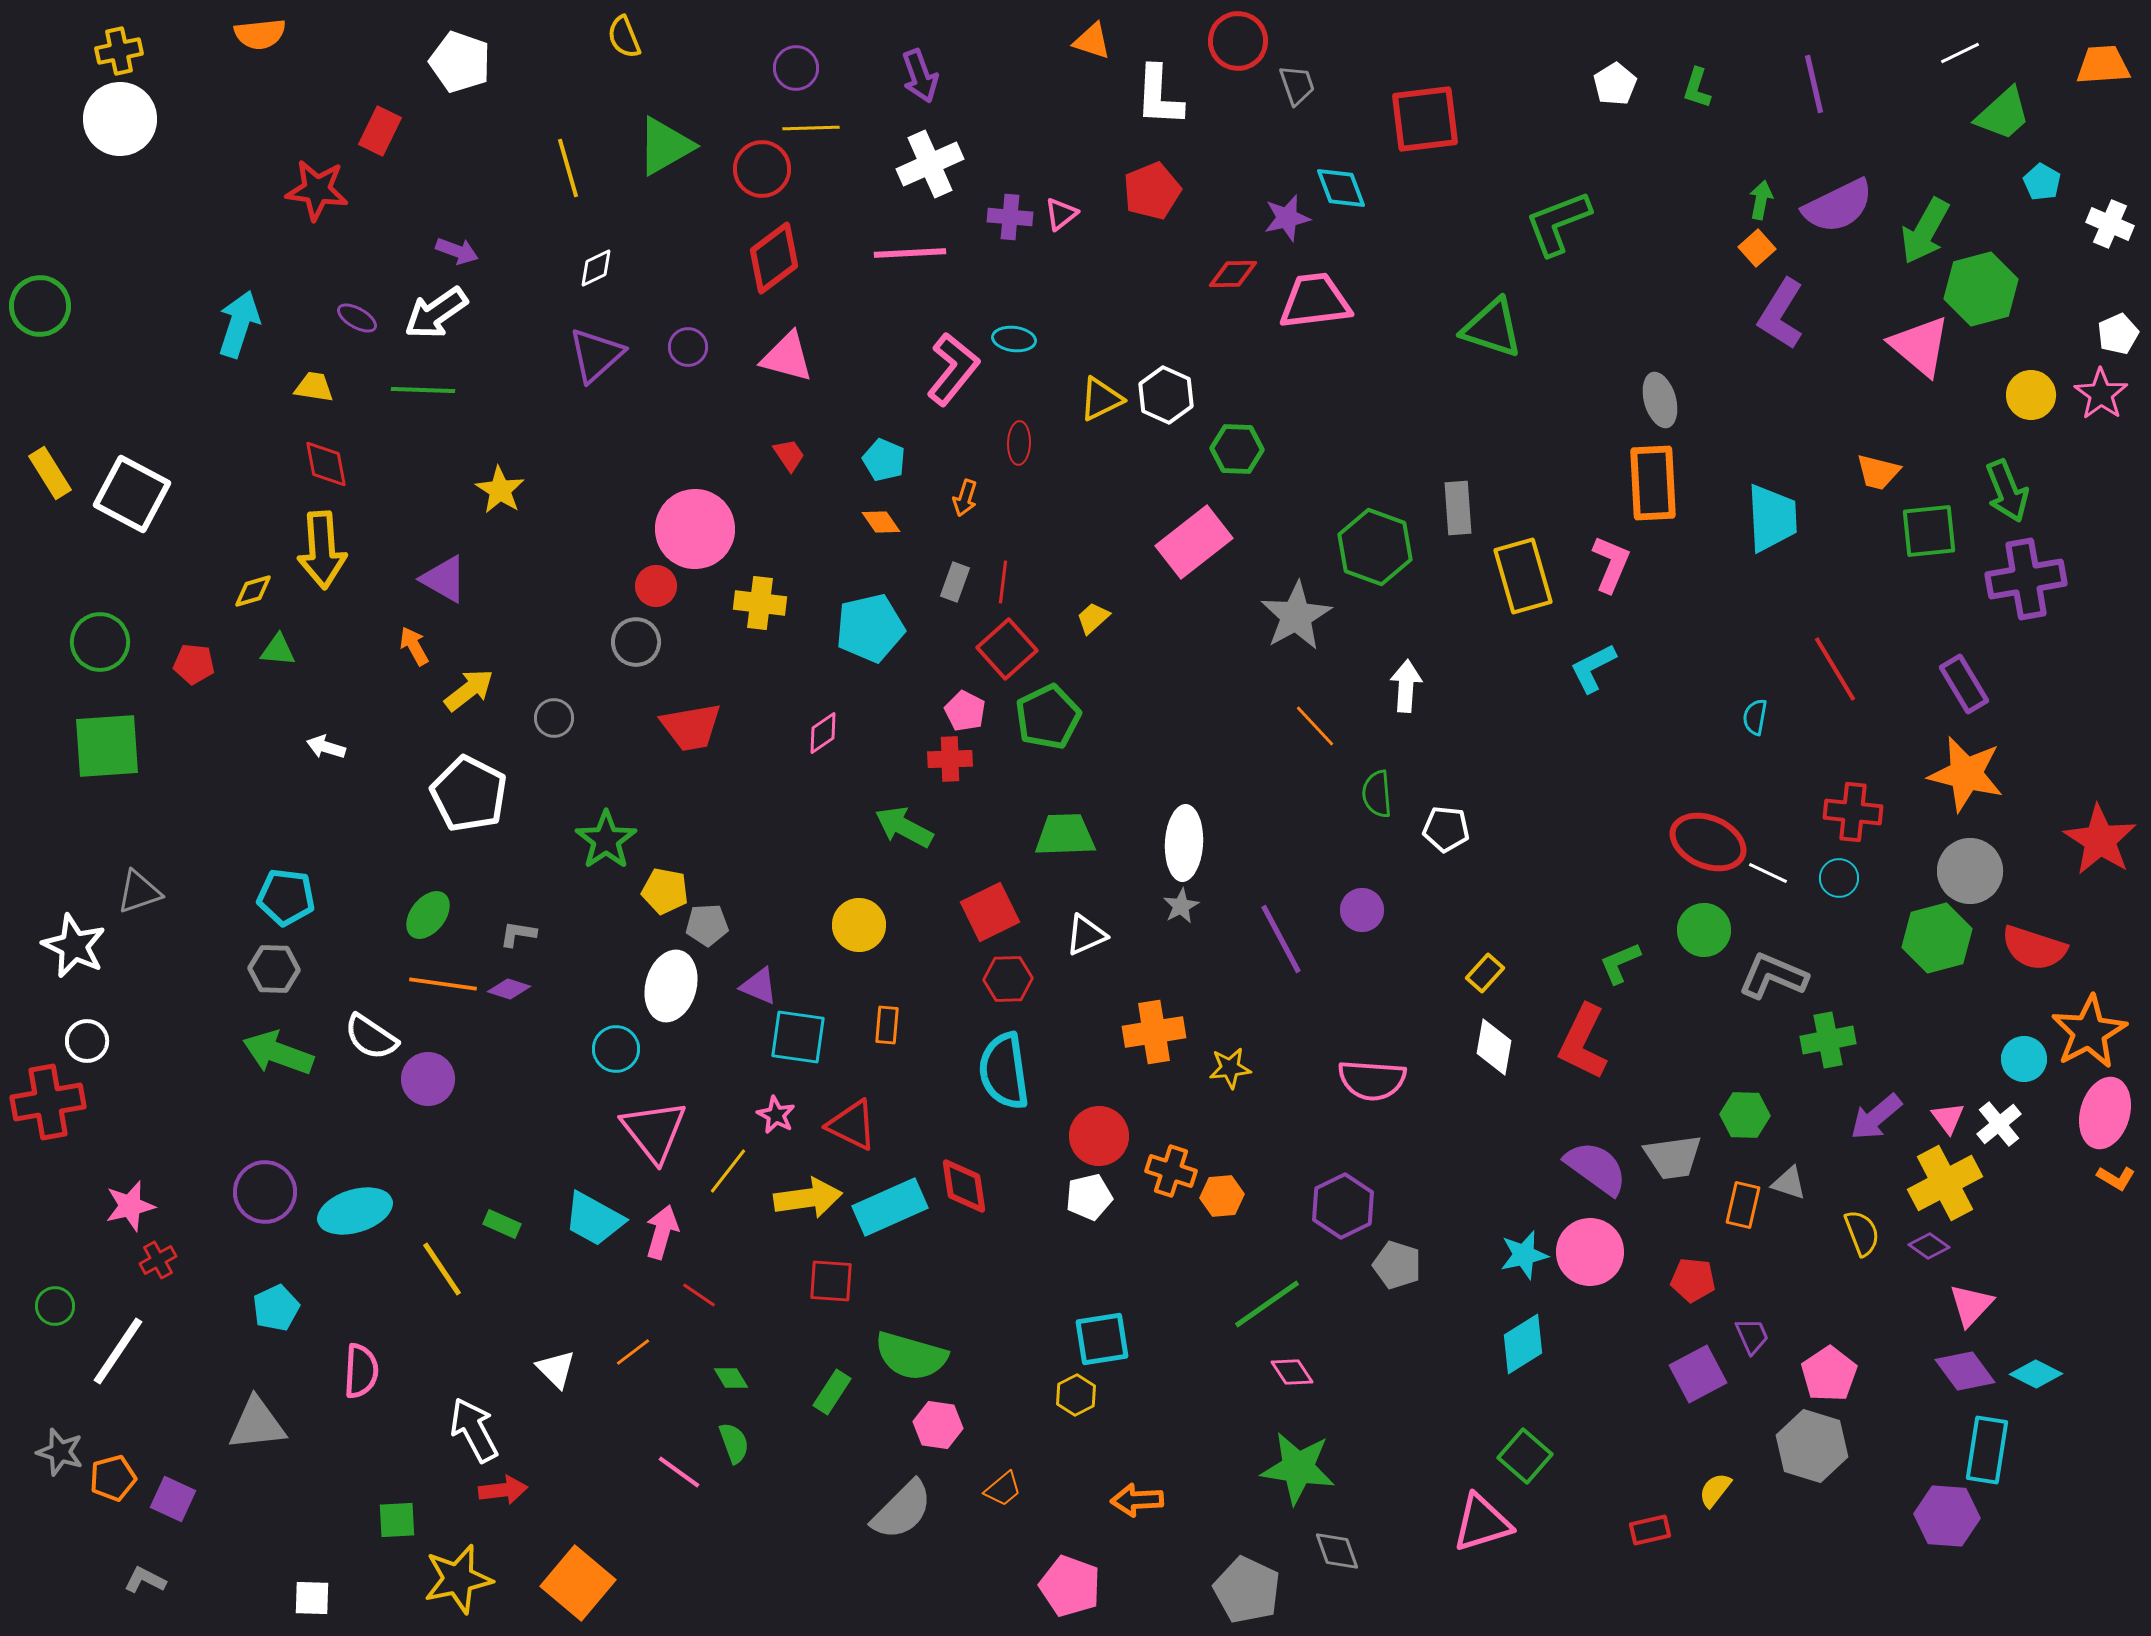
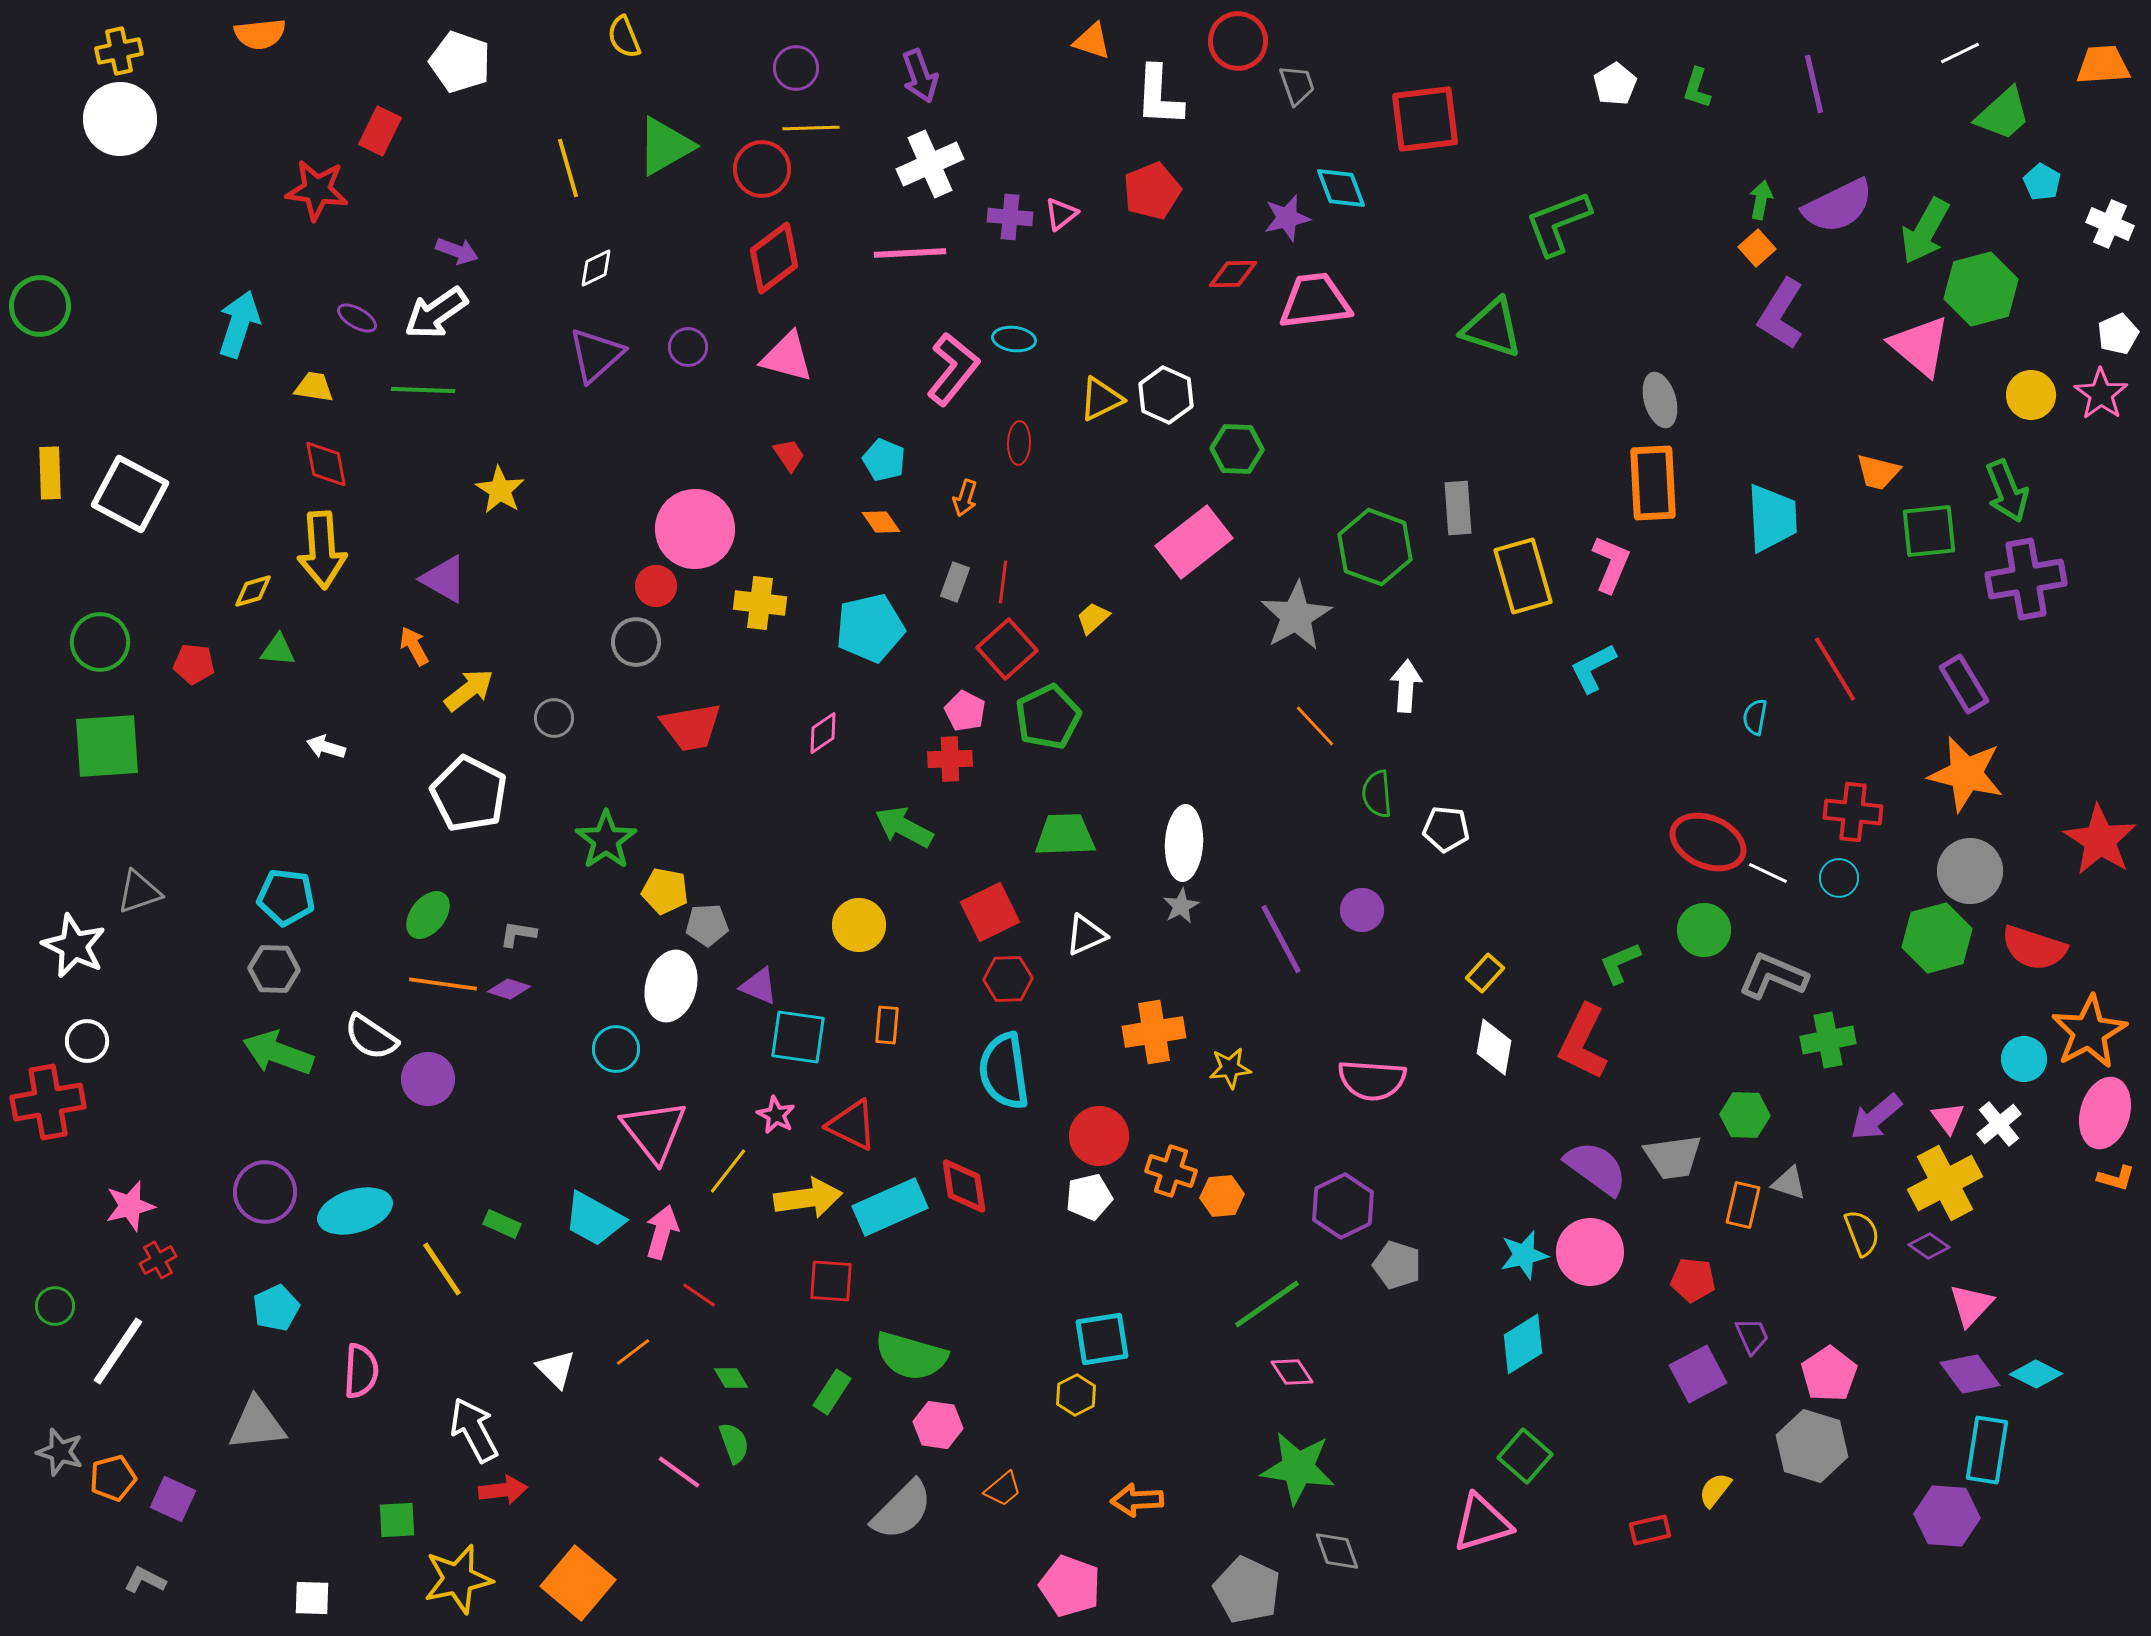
yellow rectangle at (50, 473): rotated 30 degrees clockwise
white square at (132, 494): moved 2 px left
orange L-shape at (2116, 1178): rotated 15 degrees counterclockwise
purple diamond at (1965, 1371): moved 5 px right, 3 px down
